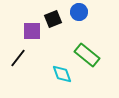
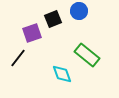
blue circle: moved 1 px up
purple square: moved 2 px down; rotated 18 degrees counterclockwise
